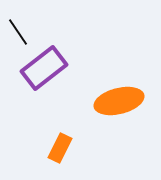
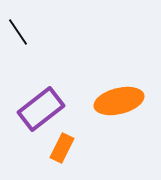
purple rectangle: moved 3 px left, 41 px down
orange rectangle: moved 2 px right
